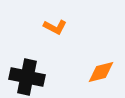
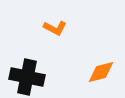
orange L-shape: moved 1 px down
